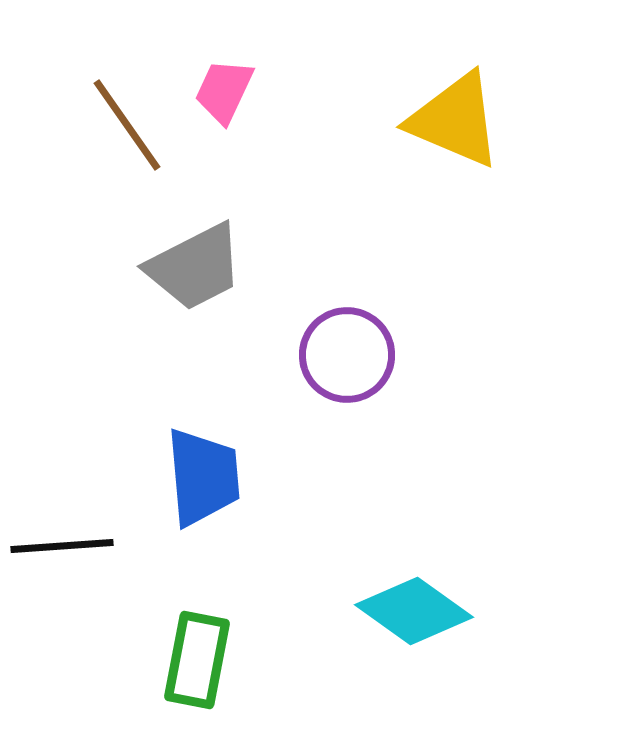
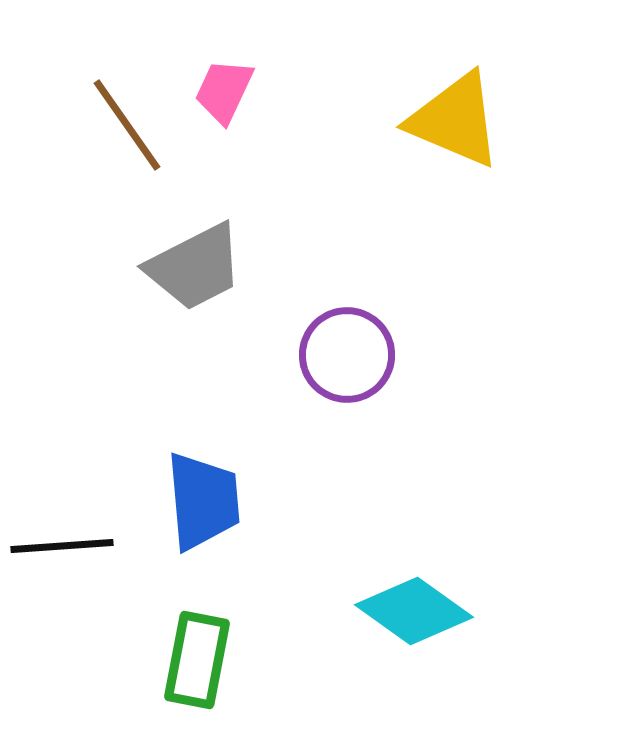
blue trapezoid: moved 24 px down
